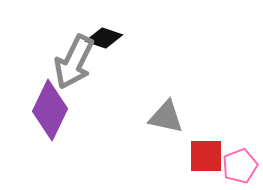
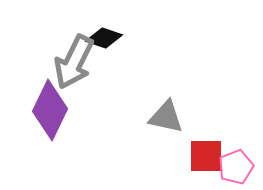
pink pentagon: moved 4 px left, 1 px down
